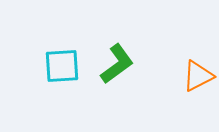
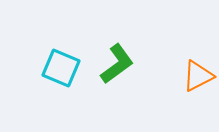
cyan square: moved 1 px left, 2 px down; rotated 27 degrees clockwise
